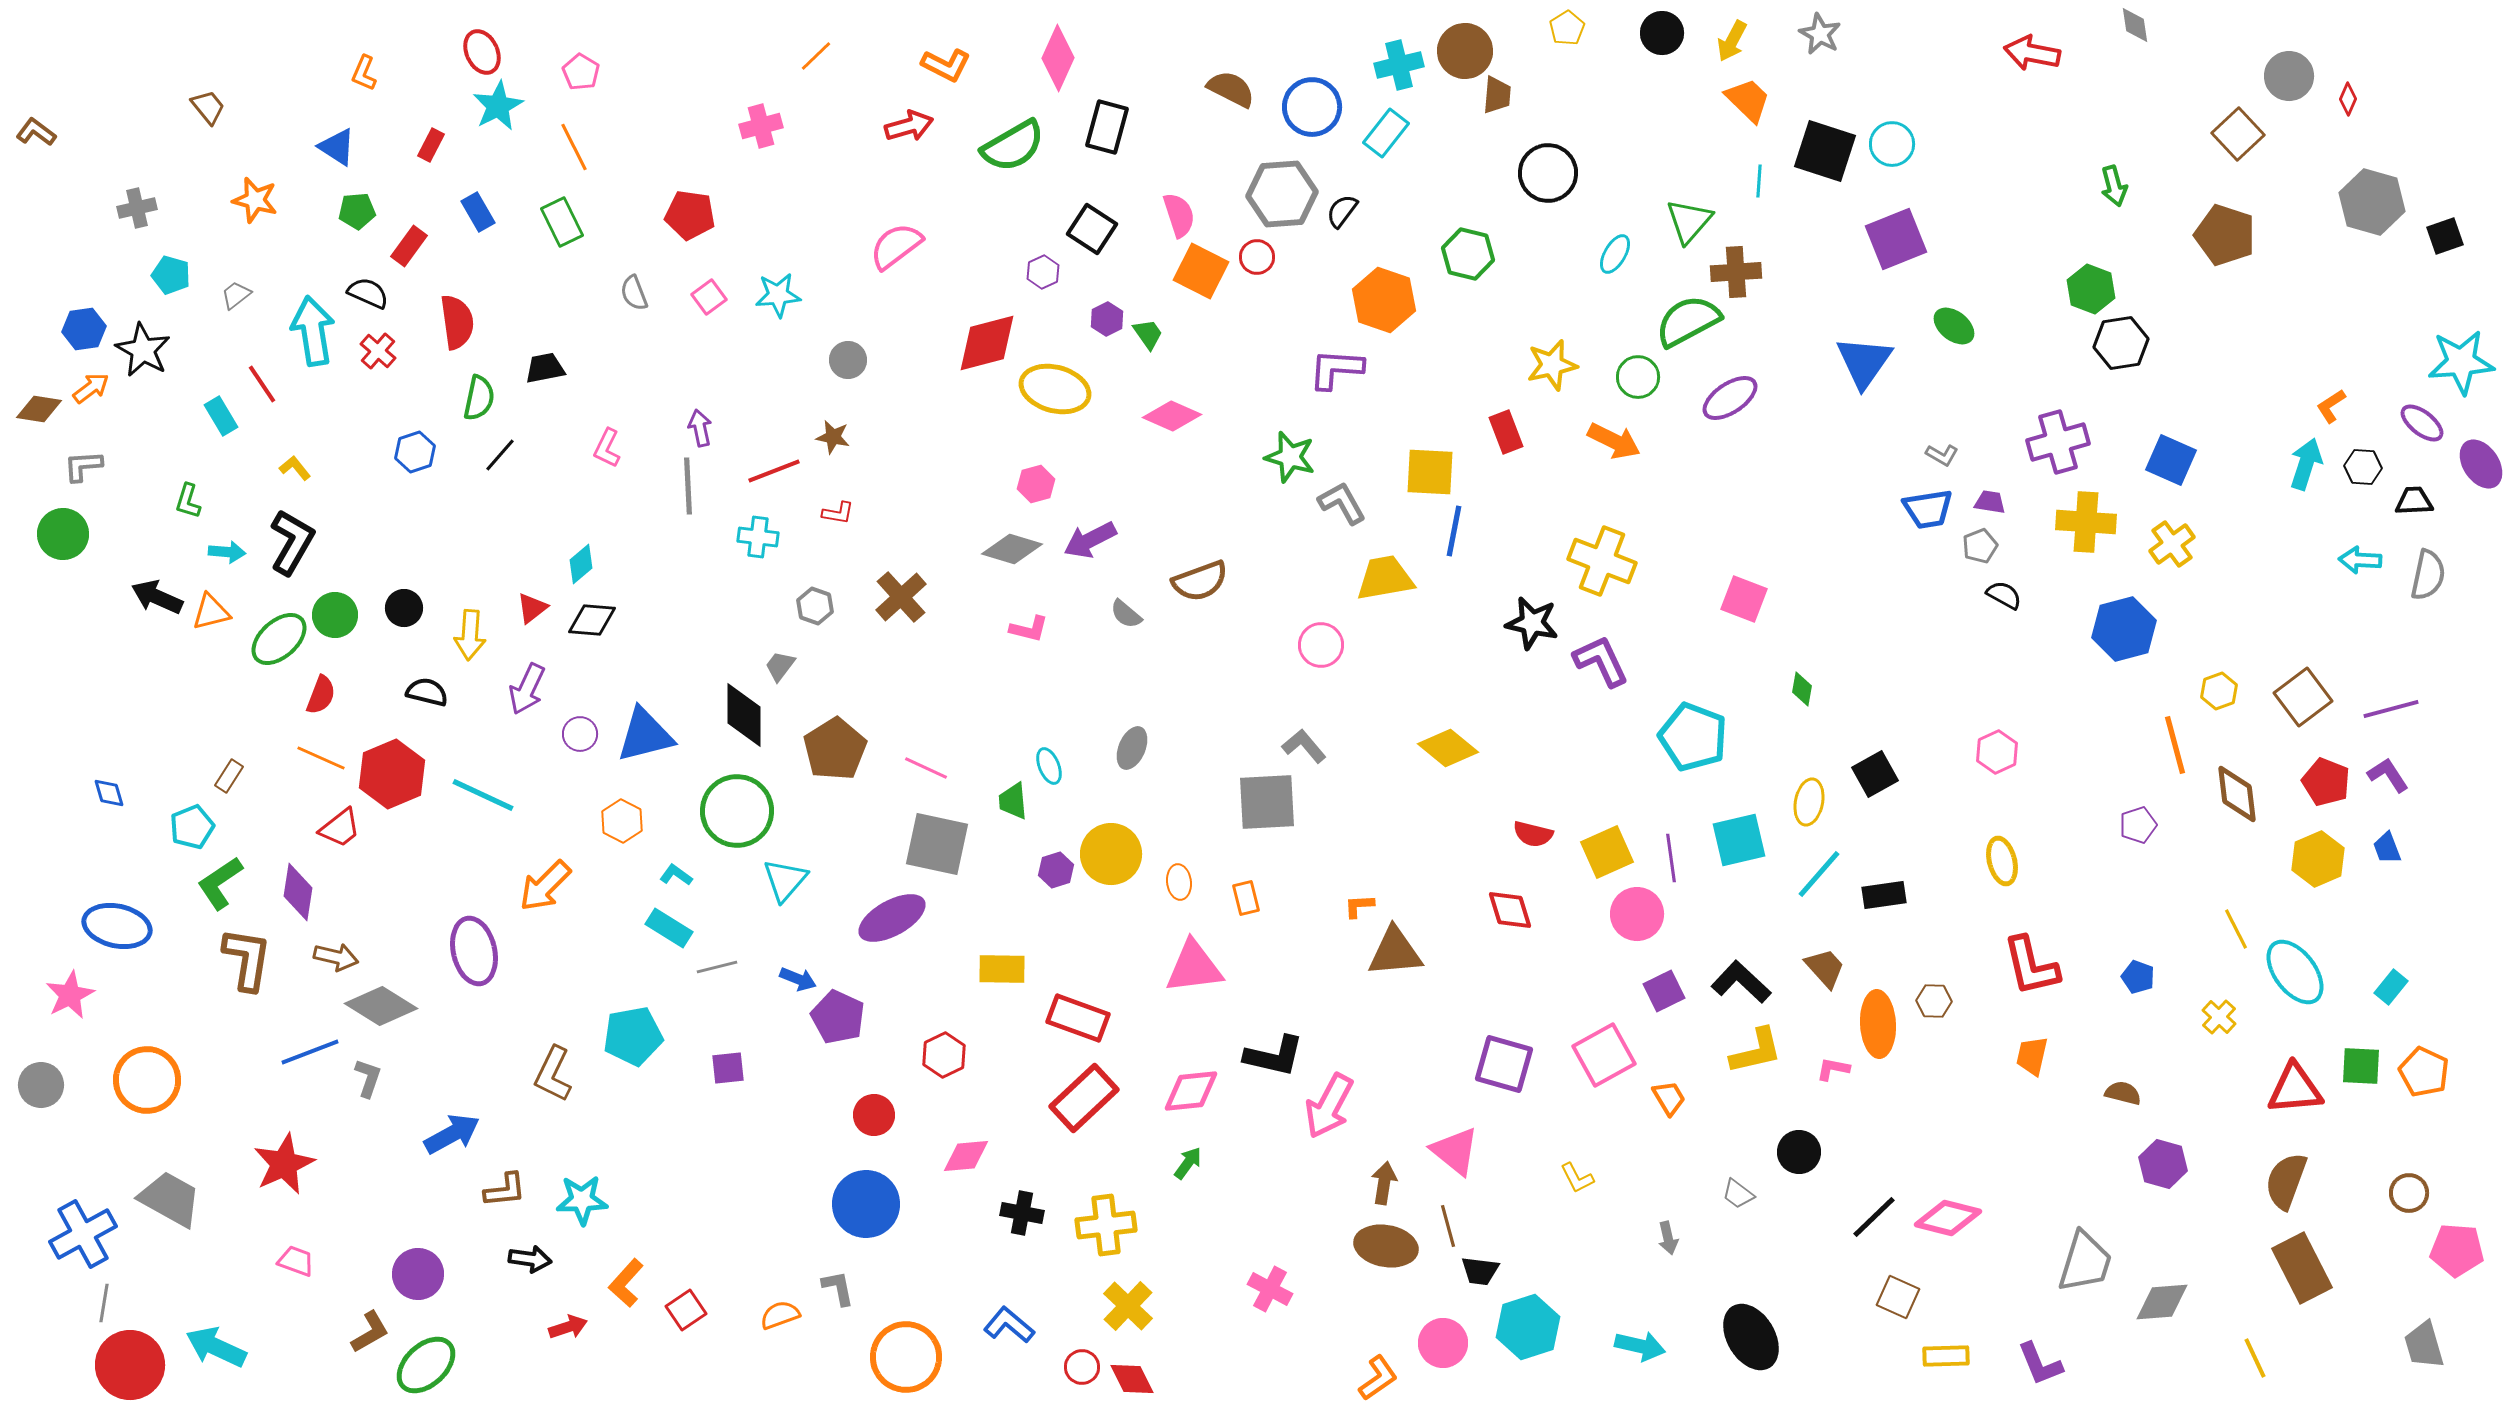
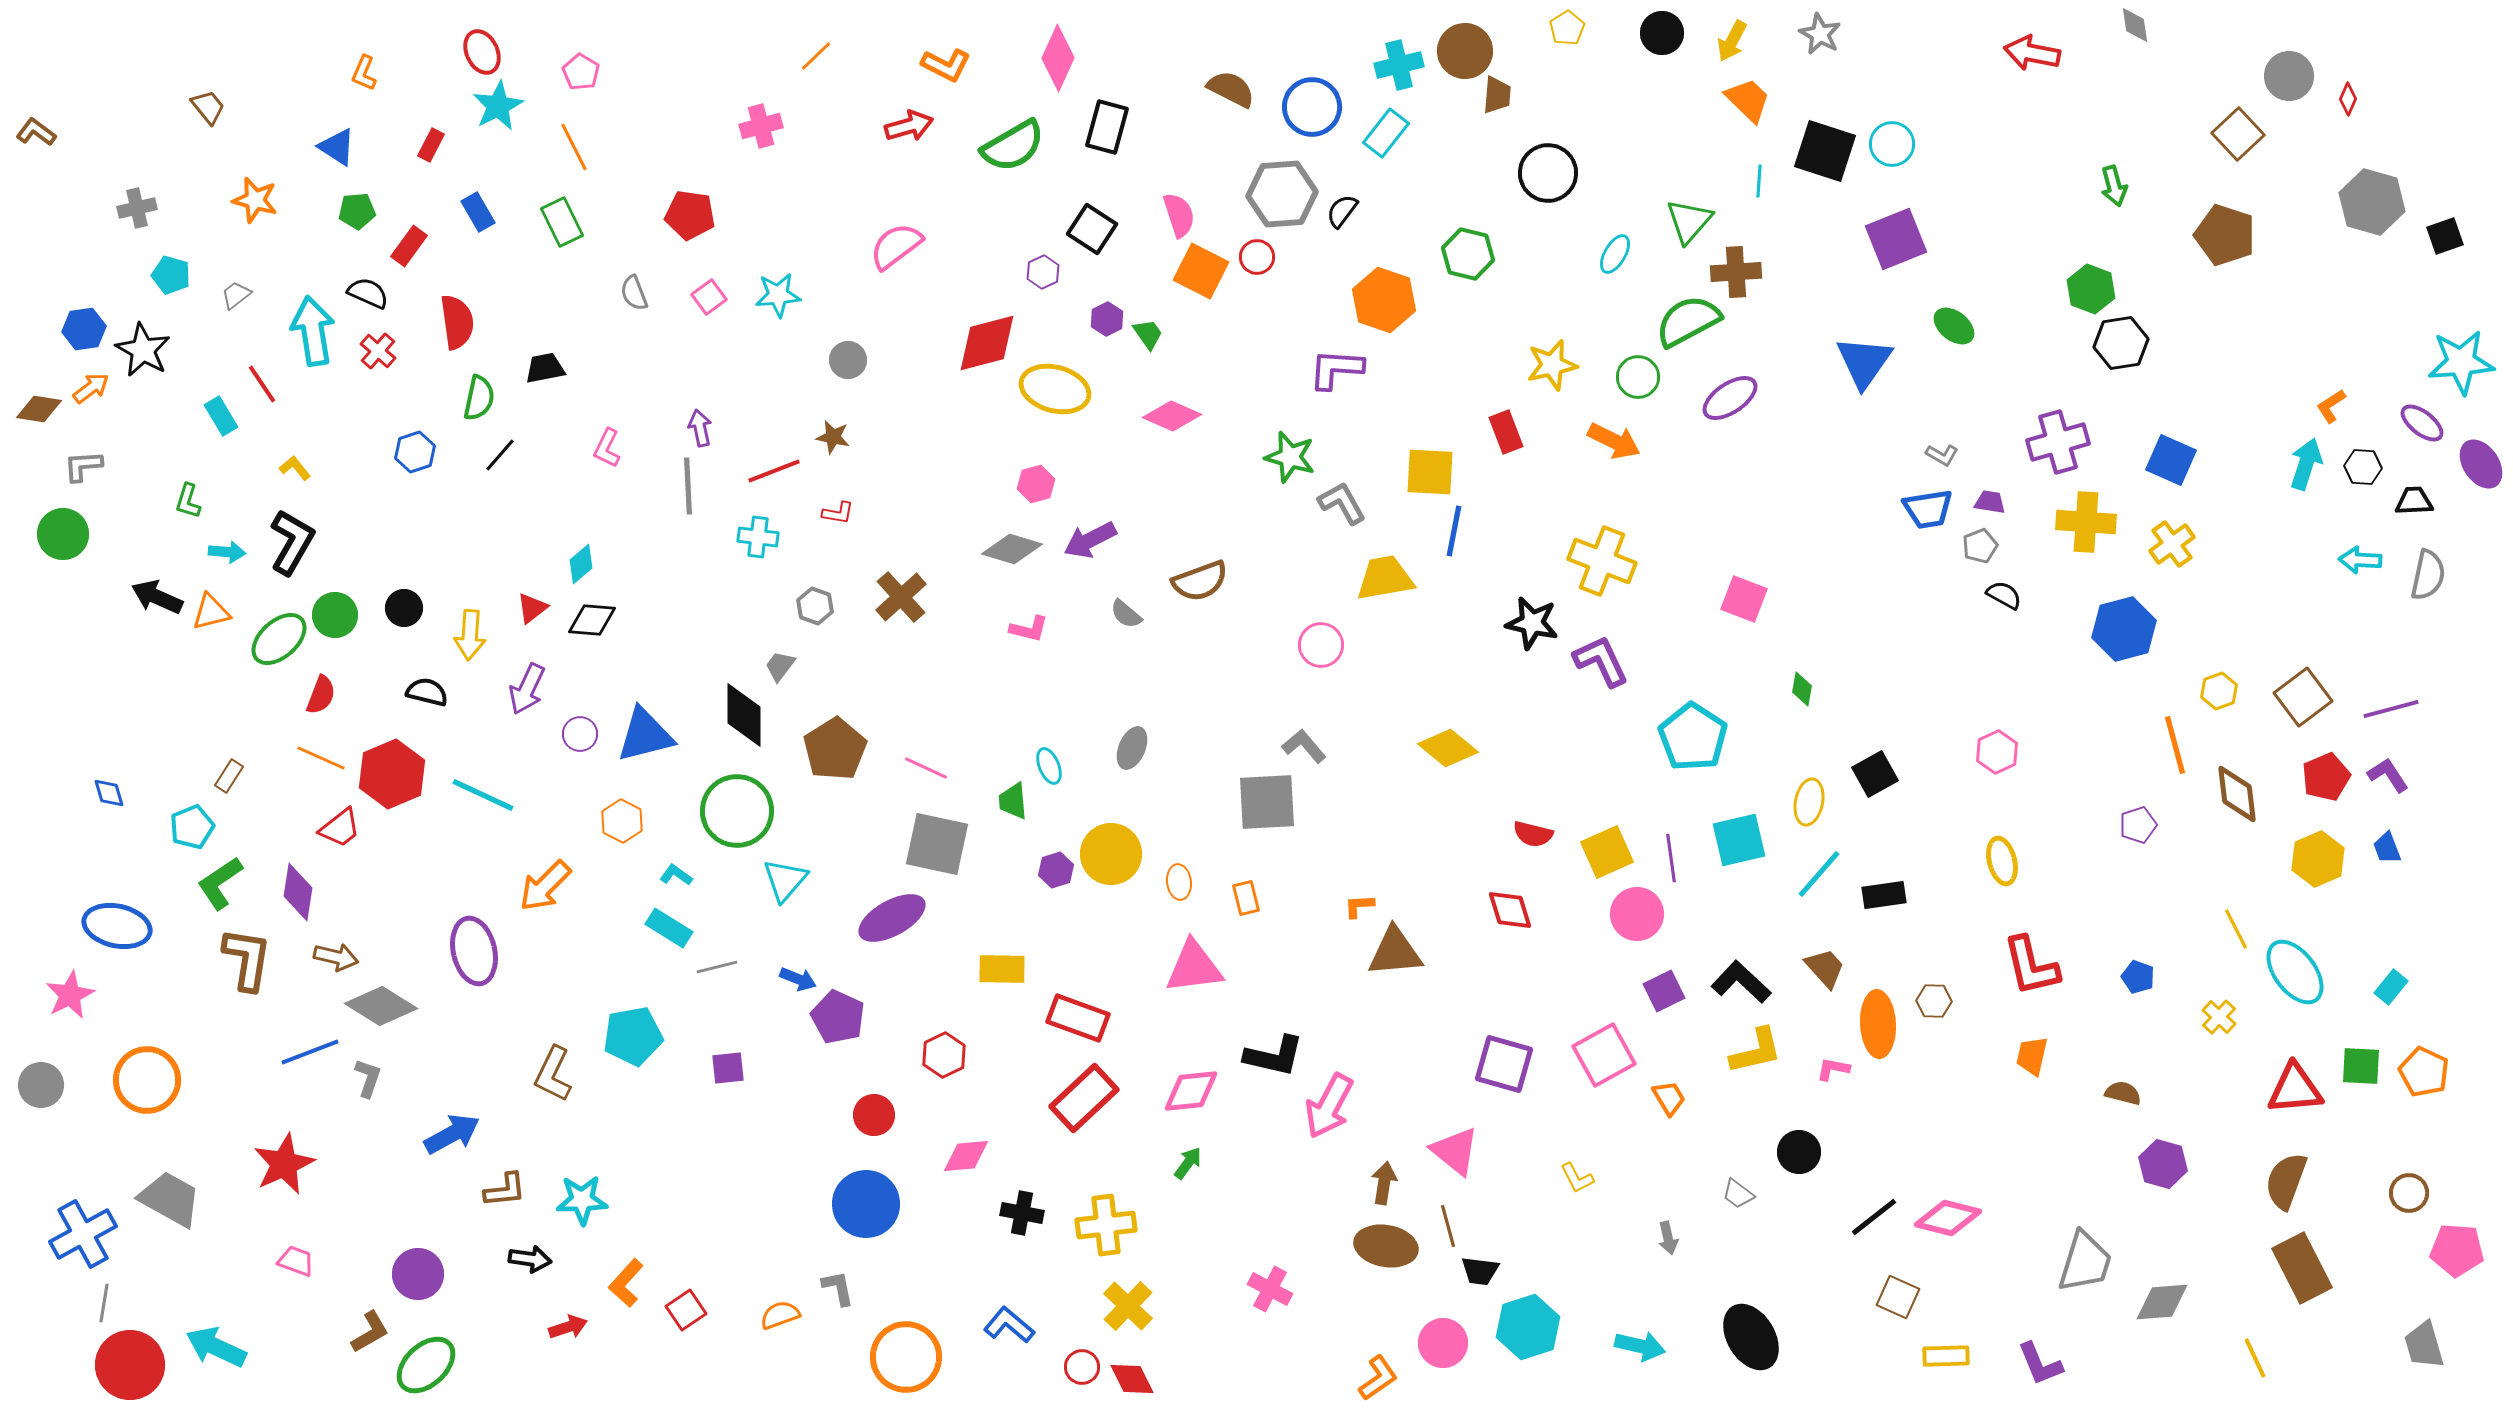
cyan pentagon at (1693, 737): rotated 12 degrees clockwise
red pentagon at (2326, 782): moved 5 px up; rotated 27 degrees clockwise
black line at (1874, 1217): rotated 6 degrees clockwise
